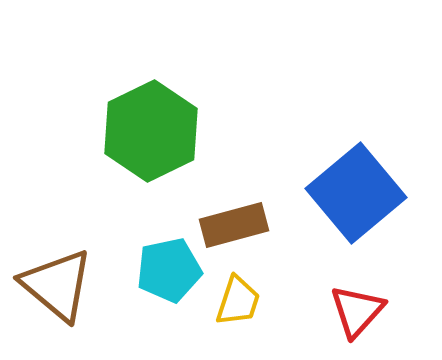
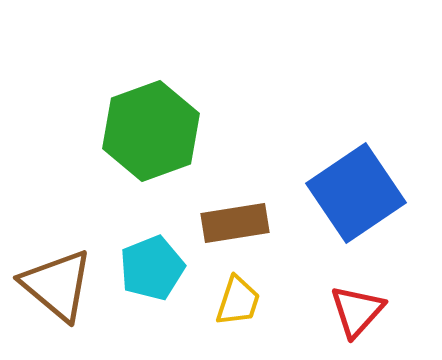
green hexagon: rotated 6 degrees clockwise
blue square: rotated 6 degrees clockwise
brown rectangle: moved 1 px right, 2 px up; rotated 6 degrees clockwise
cyan pentagon: moved 17 px left, 2 px up; rotated 10 degrees counterclockwise
